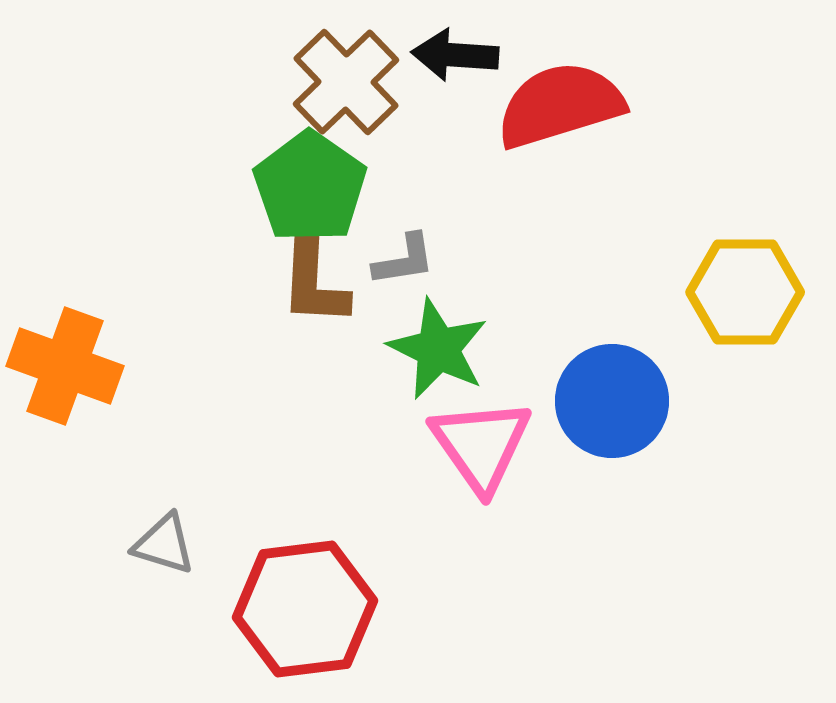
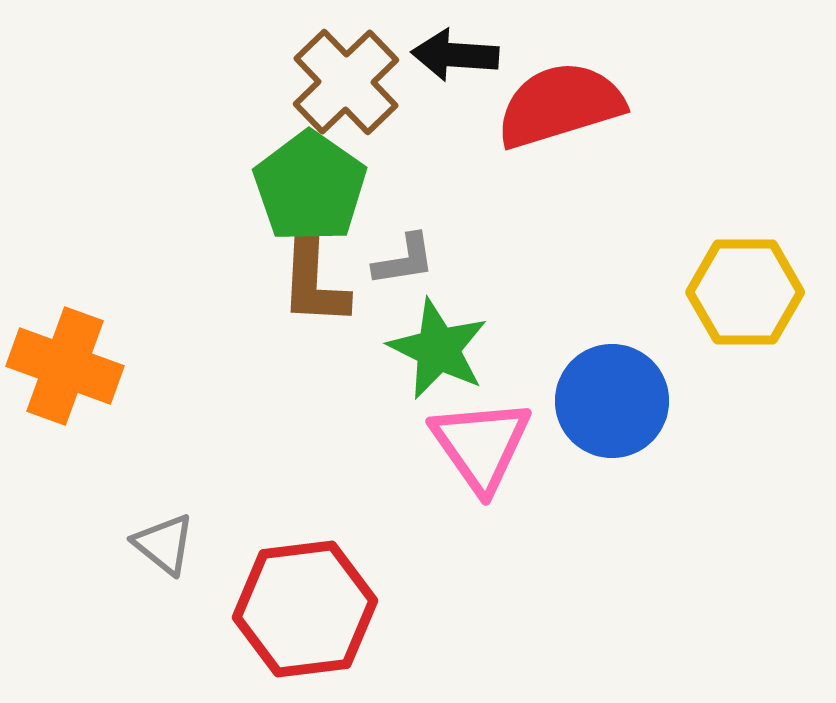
gray triangle: rotated 22 degrees clockwise
